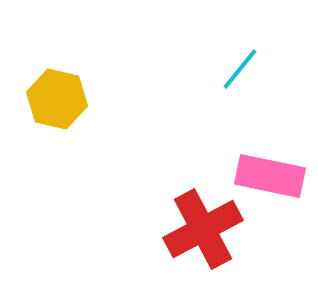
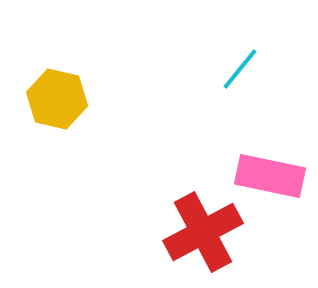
red cross: moved 3 px down
